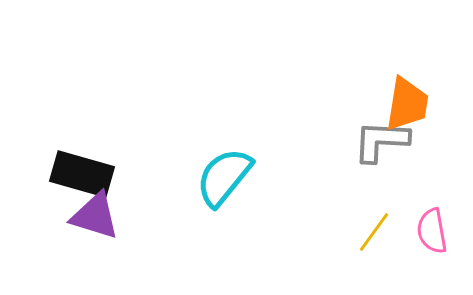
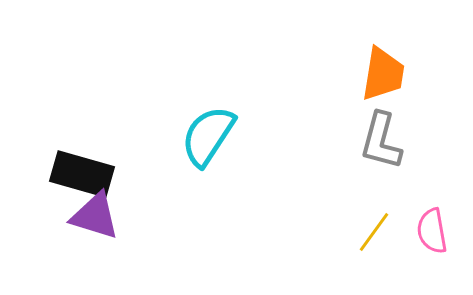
orange trapezoid: moved 24 px left, 30 px up
gray L-shape: rotated 78 degrees counterclockwise
cyan semicircle: moved 16 px left, 41 px up; rotated 6 degrees counterclockwise
